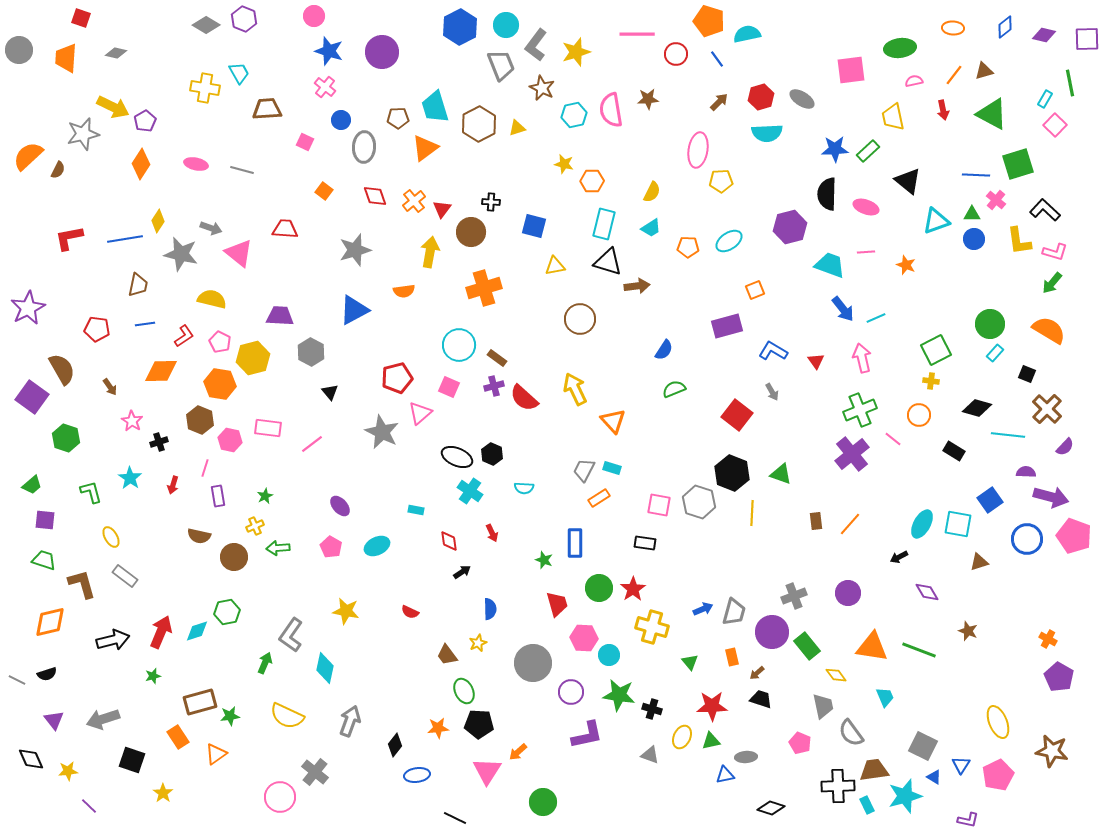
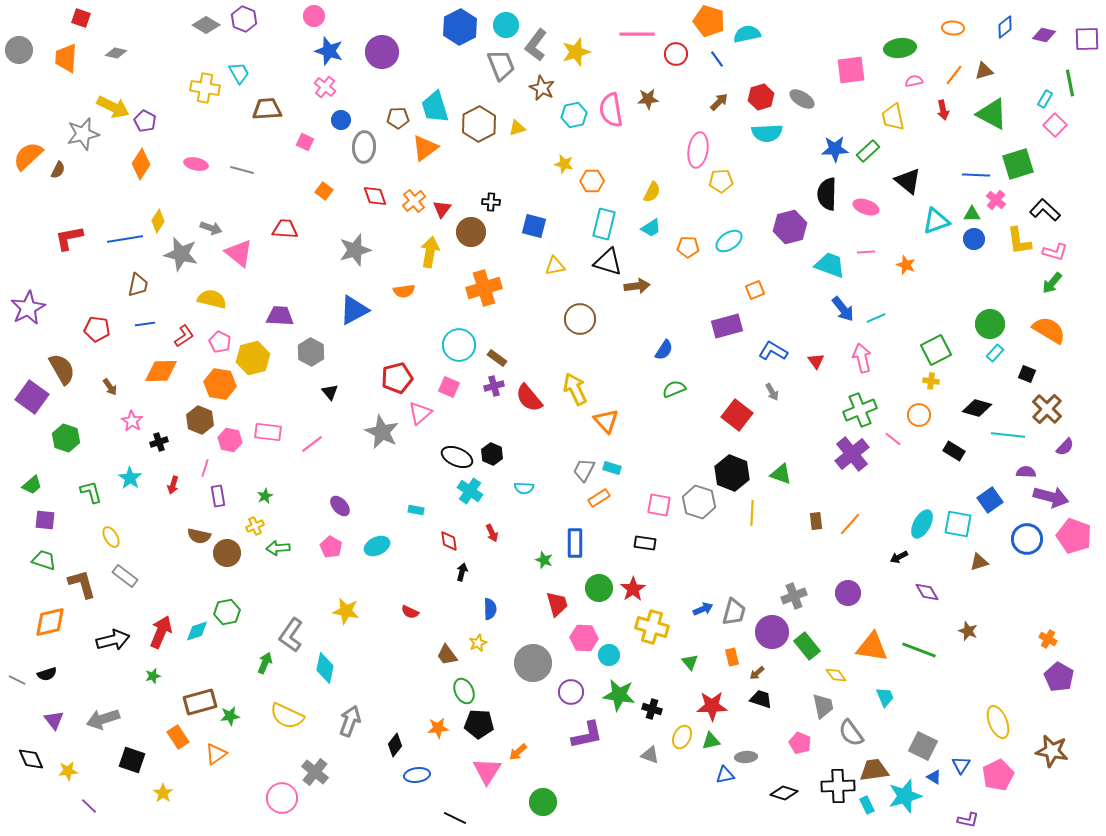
purple pentagon at (145, 121): rotated 15 degrees counterclockwise
red semicircle at (524, 398): moved 5 px right; rotated 8 degrees clockwise
orange triangle at (613, 421): moved 7 px left
pink rectangle at (268, 428): moved 4 px down
brown circle at (234, 557): moved 7 px left, 4 px up
black arrow at (462, 572): rotated 42 degrees counterclockwise
pink circle at (280, 797): moved 2 px right, 1 px down
black diamond at (771, 808): moved 13 px right, 15 px up
